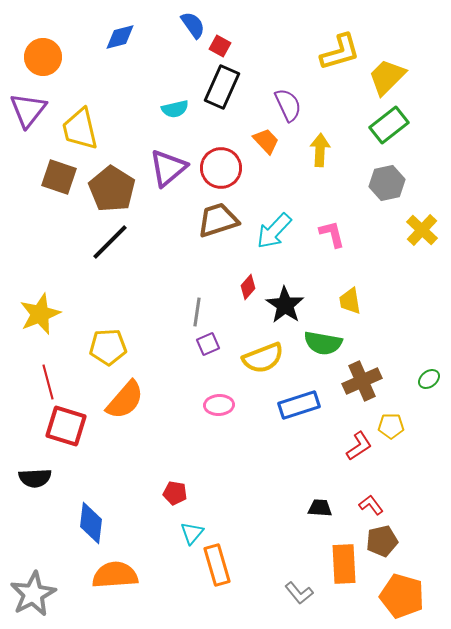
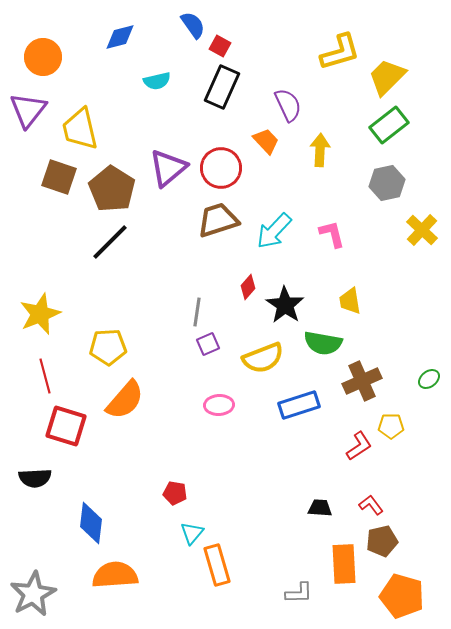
cyan semicircle at (175, 109): moved 18 px left, 28 px up
red line at (48, 382): moved 3 px left, 6 px up
gray L-shape at (299, 593): rotated 52 degrees counterclockwise
